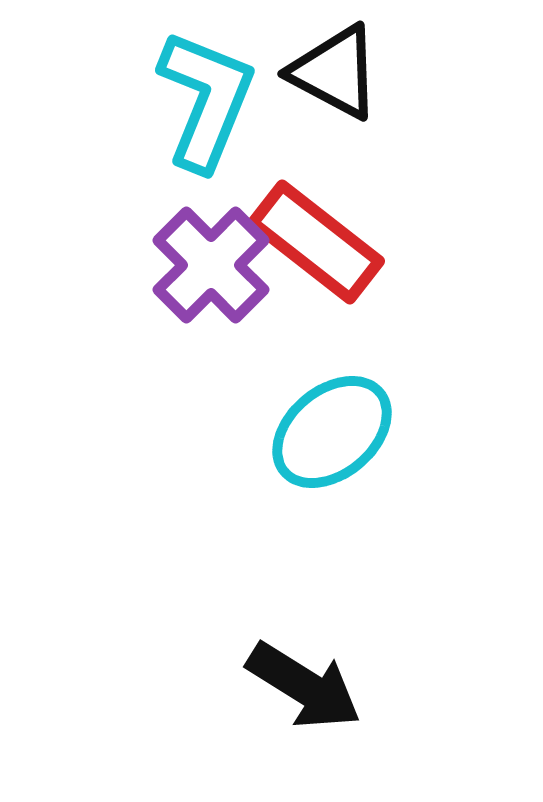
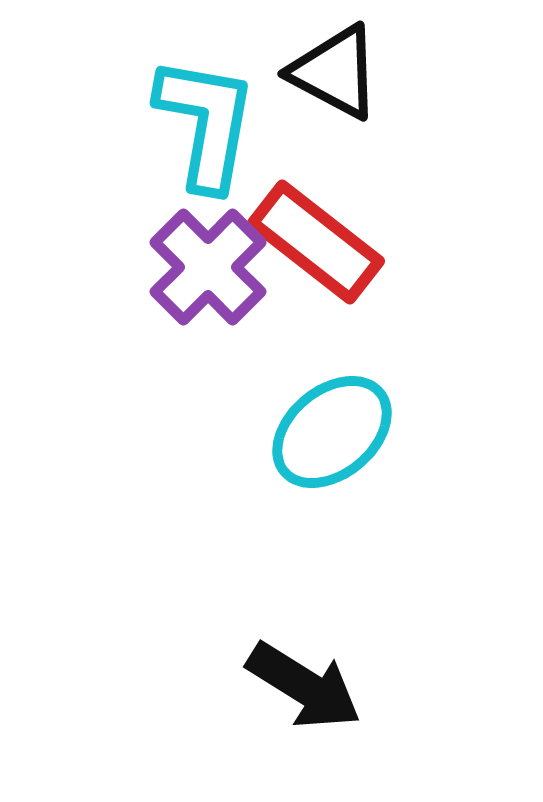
cyan L-shape: moved 23 px down; rotated 12 degrees counterclockwise
purple cross: moved 3 px left, 2 px down
